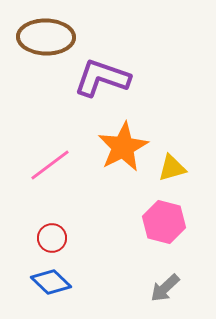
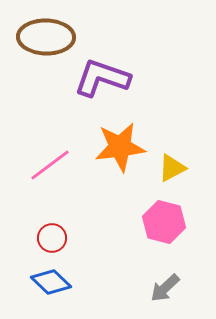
orange star: moved 3 px left; rotated 21 degrees clockwise
yellow triangle: rotated 12 degrees counterclockwise
